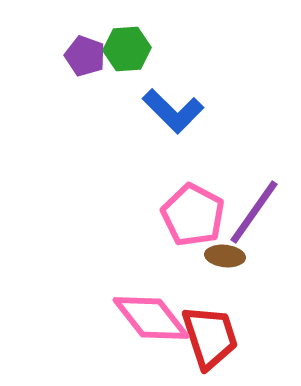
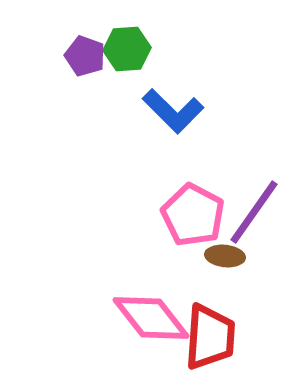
red trapezoid: rotated 22 degrees clockwise
